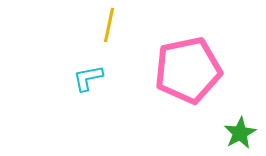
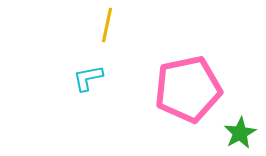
yellow line: moved 2 px left
pink pentagon: moved 19 px down
